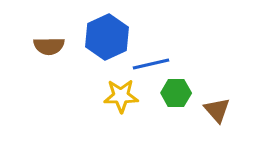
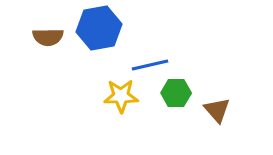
blue hexagon: moved 8 px left, 9 px up; rotated 15 degrees clockwise
brown semicircle: moved 1 px left, 9 px up
blue line: moved 1 px left, 1 px down
